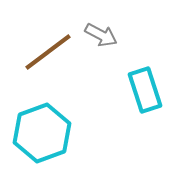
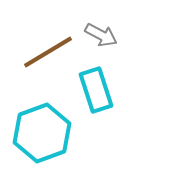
brown line: rotated 6 degrees clockwise
cyan rectangle: moved 49 px left
